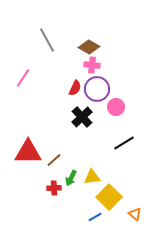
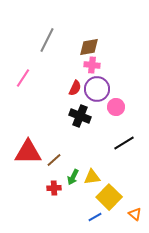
gray line: rotated 55 degrees clockwise
brown diamond: rotated 40 degrees counterclockwise
black cross: moved 2 px left, 1 px up; rotated 25 degrees counterclockwise
green arrow: moved 2 px right, 1 px up
